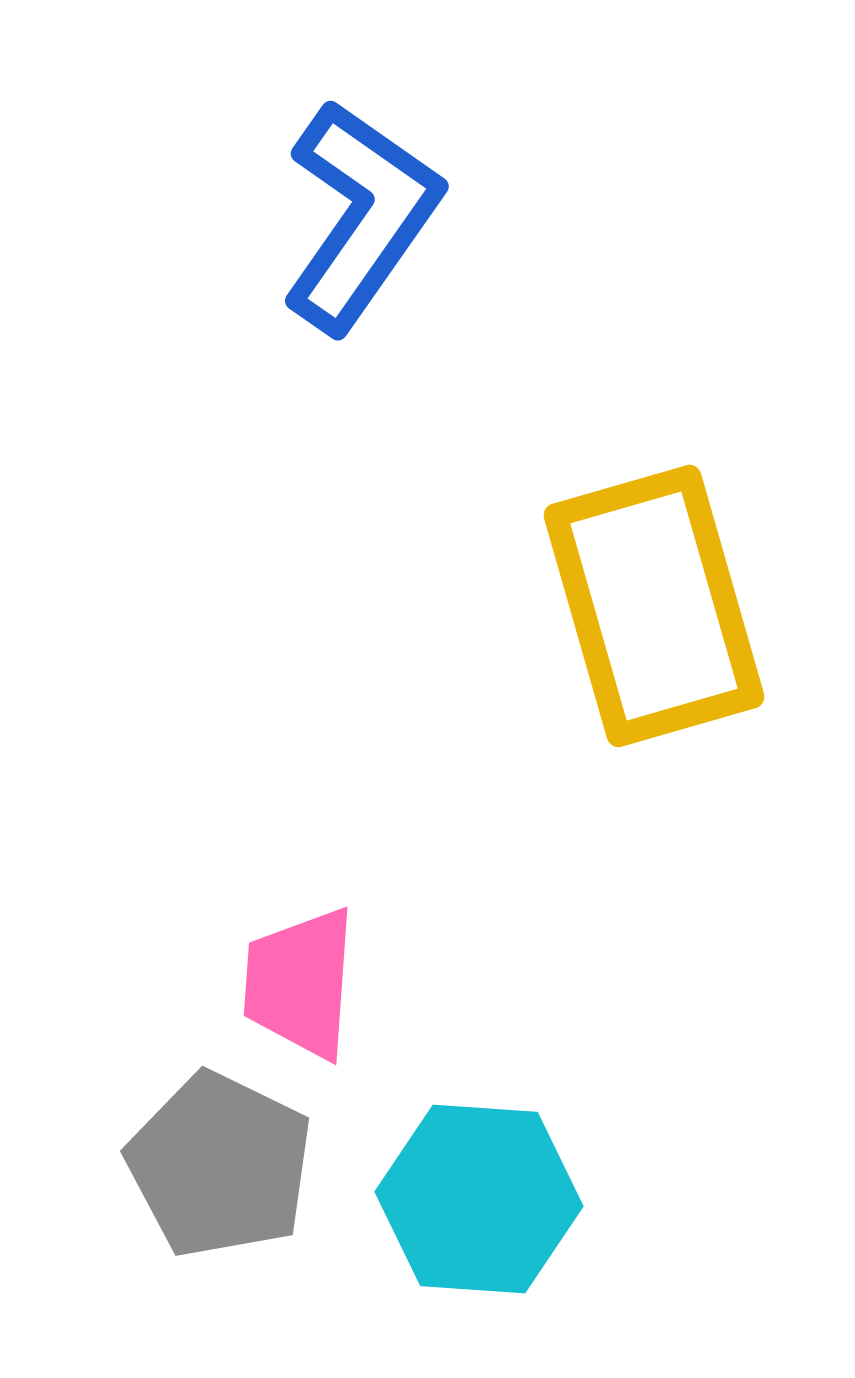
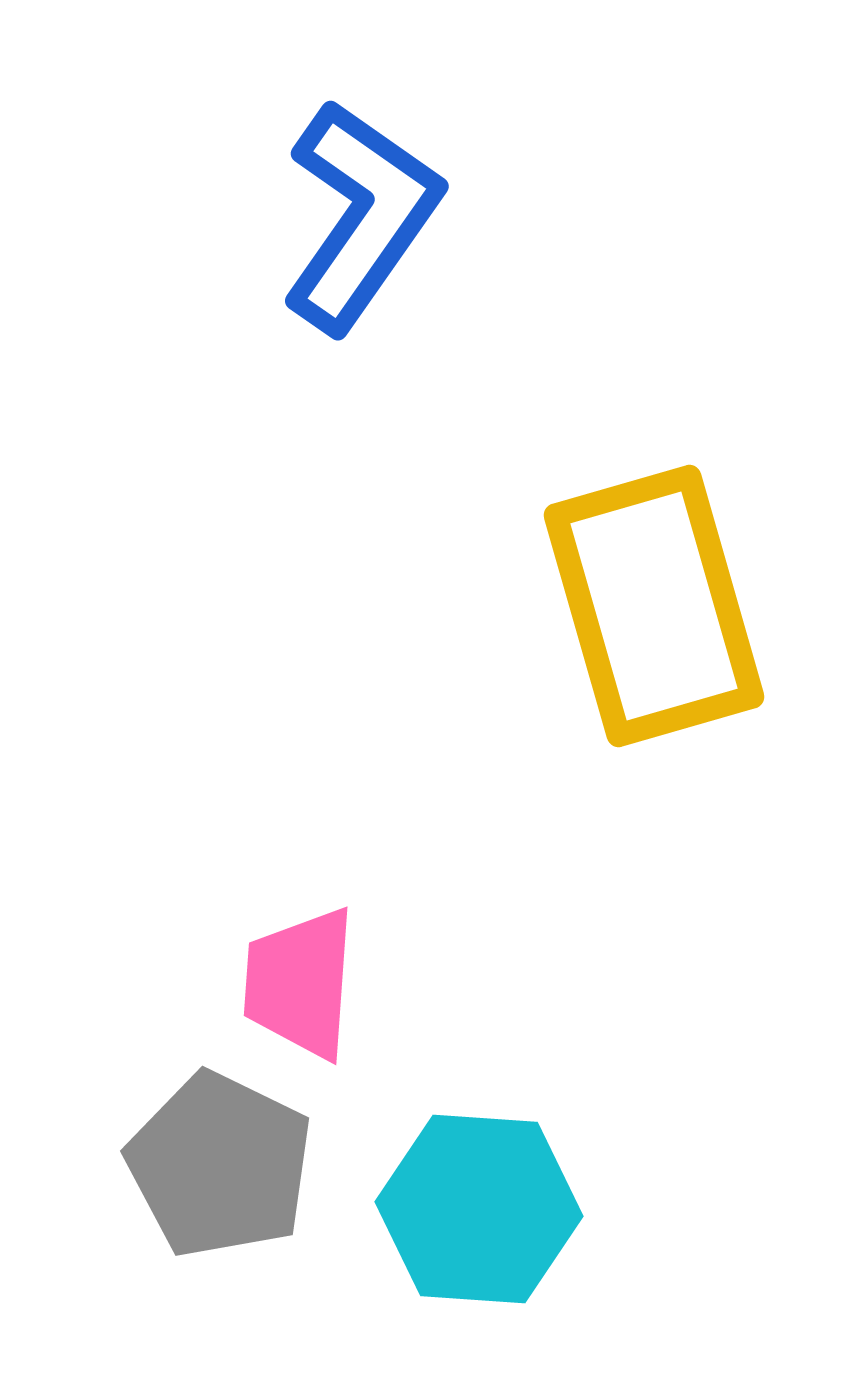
cyan hexagon: moved 10 px down
